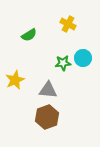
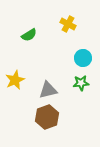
green star: moved 18 px right, 20 px down
gray triangle: rotated 18 degrees counterclockwise
